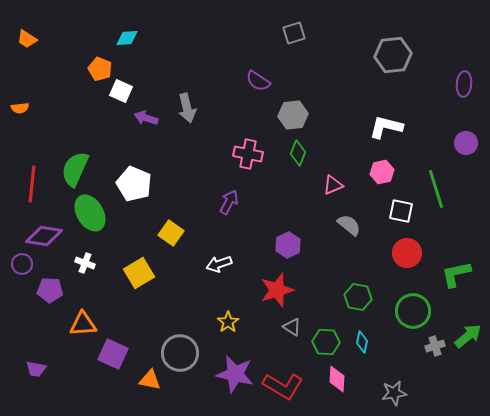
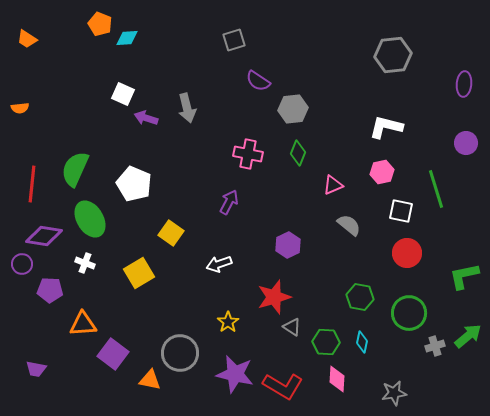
gray square at (294, 33): moved 60 px left, 7 px down
orange pentagon at (100, 69): moved 45 px up
white square at (121, 91): moved 2 px right, 3 px down
gray hexagon at (293, 115): moved 6 px up
green ellipse at (90, 213): moved 6 px down
green L-shape at (456, 274): moved 8 px right, 2 px down
red star at (277, 290): moved 3 px left, 7 px down
green hexagon at (358, 297): moved 2 px right
green circle at (413, 311): moved 4 px left, 2 px down
purple square at (113, 354): rotated 12 degrees clockwise
